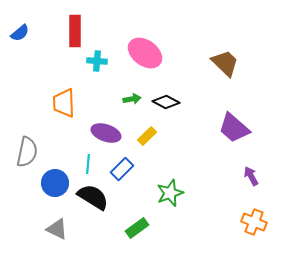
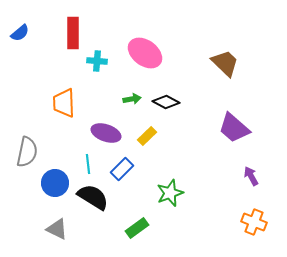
red rectangle: moved 2 px left, 2 px down
cyan line: rotated 12 degrees counterclockwise
